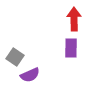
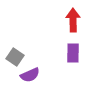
red arrow: moved 1 px left, 1 px down
purple rectangle: moved 2 px right, 5 px down
